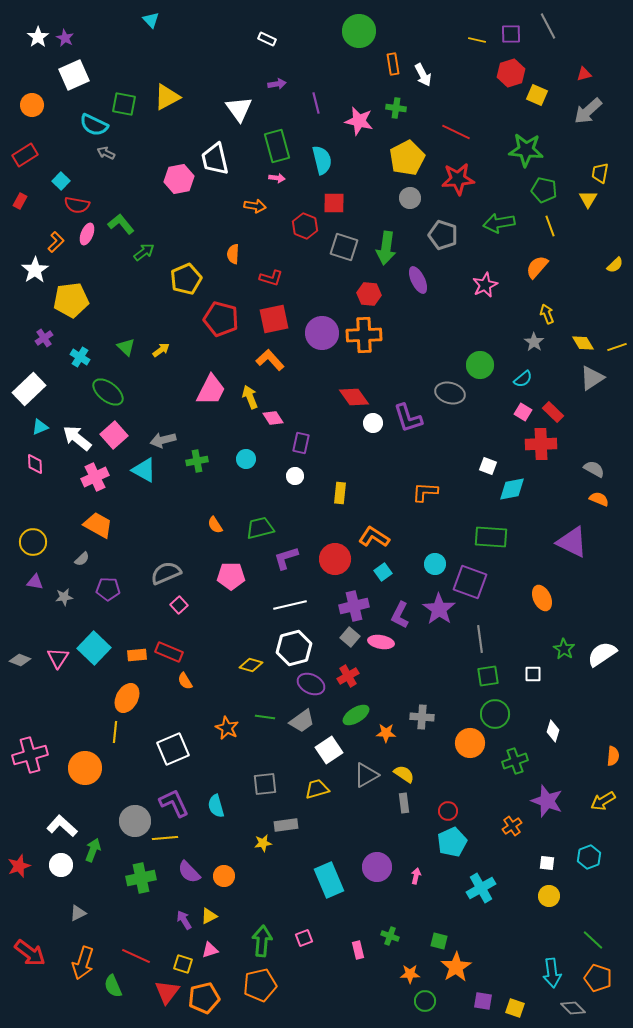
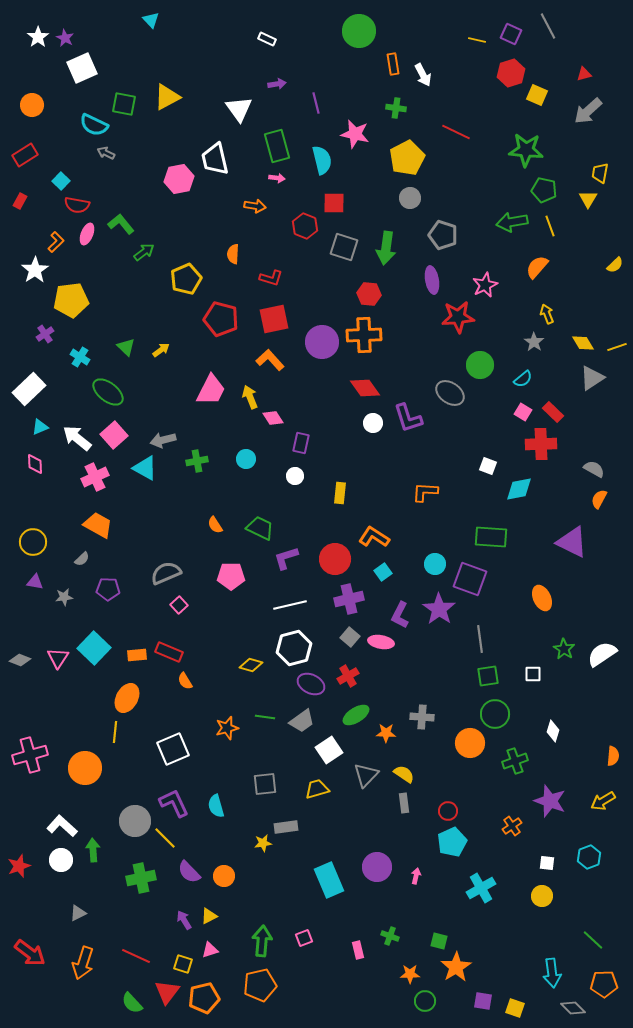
purple square at (511, 34): rotated 25 degrees clockwise
white square at (74, 75): moved 8 px right, 7 px up
pink star at (359, 121): moved 4 px left, 13 px down
red star at (458, 179): moved 138 px down
green arrow at (499, 223): moved 13 px right, 1 px up
purple ellipse at (418, 280): moved 14 px right; rotated 16 degrees clockwise
purple circle at (322, 333): moved 9 px down
purple cross at (44, 338): moved 1 px right, 4 px up
gray ellipse at (450, 393): rotated 20 degrees clockwise
red diamond at (354, 397): moved 11 px right, 9 px up
cyan triangle at (144, 470): moved 1 px right, 2 px up
cyan diamond at (512, 489): moved 7 px right
orange semicircle at (599, 499): rotated 84 degrees counterclockwise
green trapezoid at (260, 528): rotated 40 degrees clockwise
purple square at (470, 582): moved 3 px up
purple cross at (354, 606): moved 5 px left, 7 px up
orange star at (227, 728): rotated 30 degrees clockwise
gray triangle at (366, 775): rotated 16 degrees counterclockwise
purple star at (547, 801): moved 3 px right
gray rectangle at (286, 825): moved 2 px down
yellow line at (165, 838): rotated 50 degrees clockwise
green arrow at (93, 850): rotated 25 degrees counterclockwise
white circle at (61, 865): moved 5 px up
yellow circle at (549, 896): moved 7 px left
orange pentagon at (598, 978): moved 6 px right, 6 px down; rotated 20 degrees counterclockwise
green semicircle at (113, 986): moved 19 px right, 17 px down; rotated 20 degrees counterclockwise
